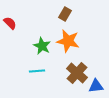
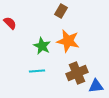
brown rectangle: moved 4 px left, 3 px up
brown cross: rotated 25 degrees clockwise
